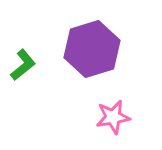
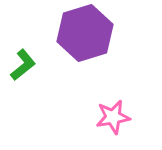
purple hexagon: moved 7 px left, 16 px up
